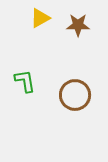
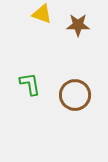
yellow triangle: moved 2 px right, 4 px up; rotated 50 degrees clockwise
green L-shape: moved 5 px right, 3 px down
